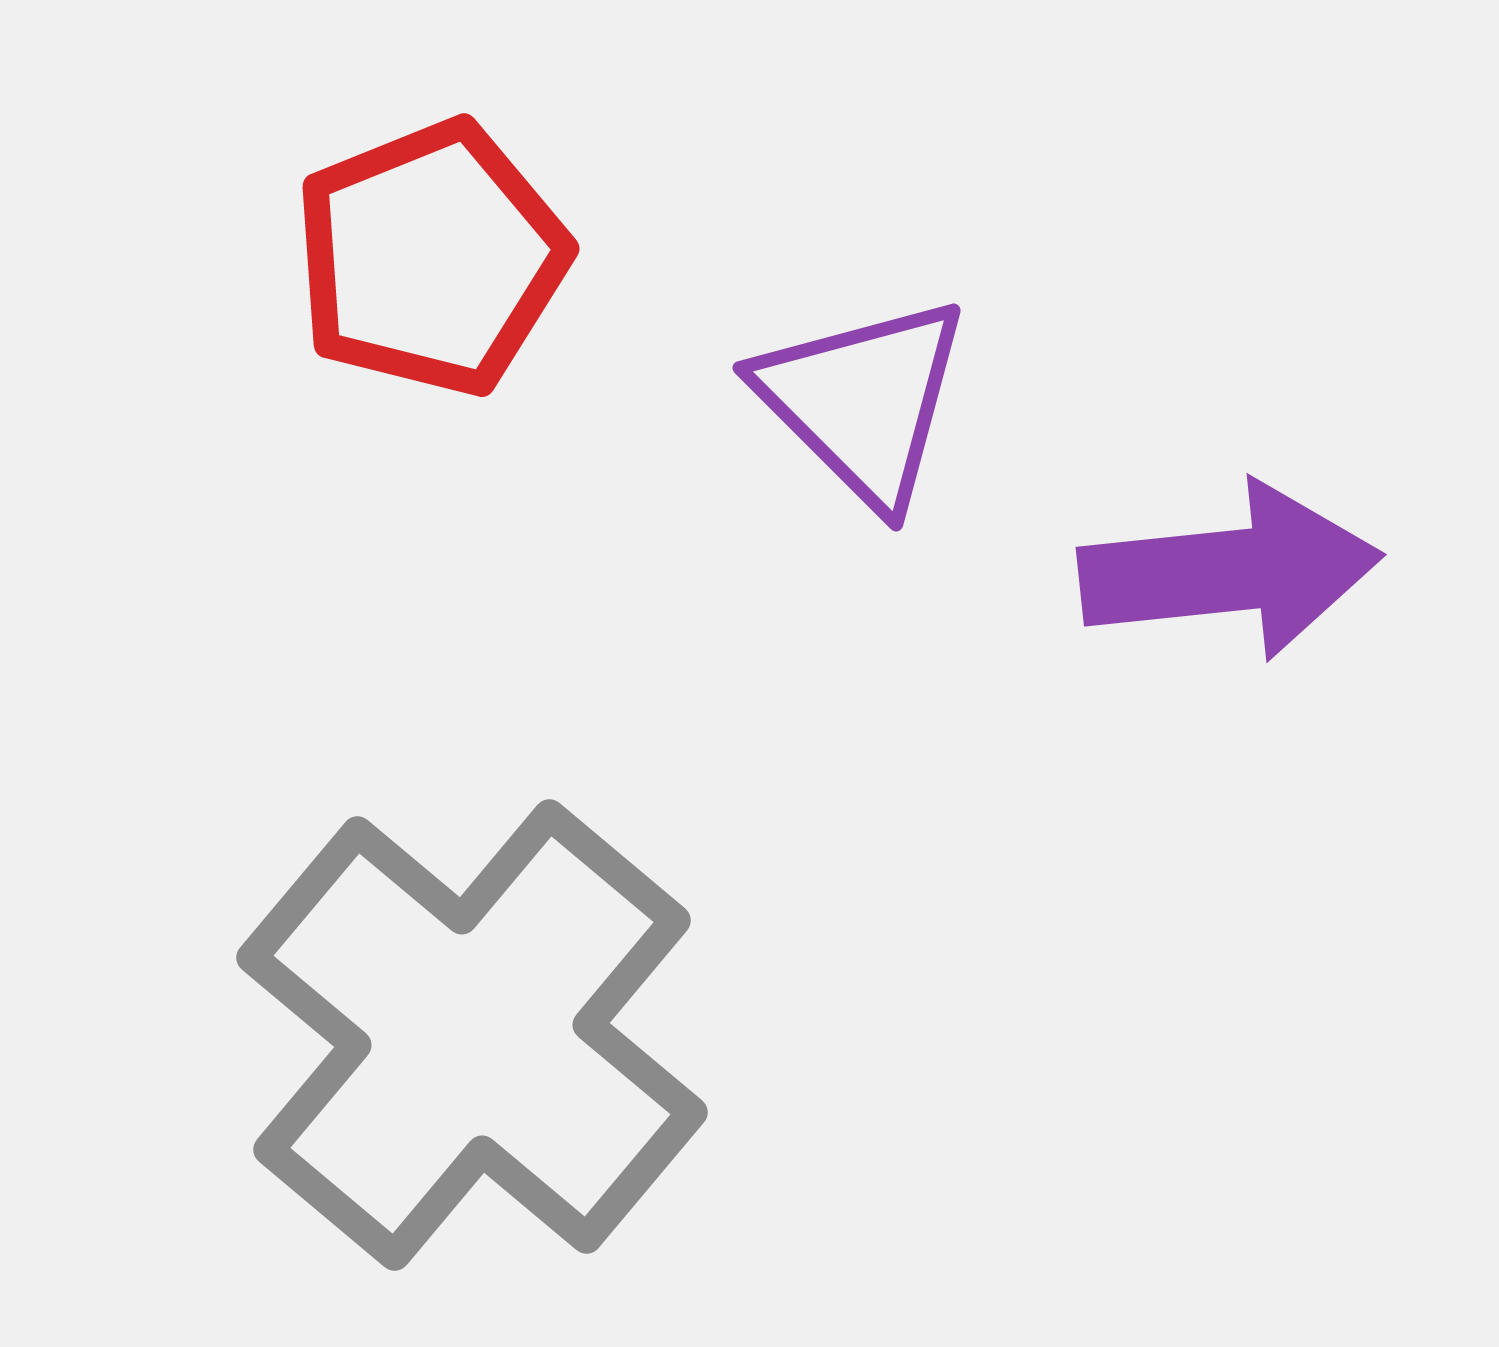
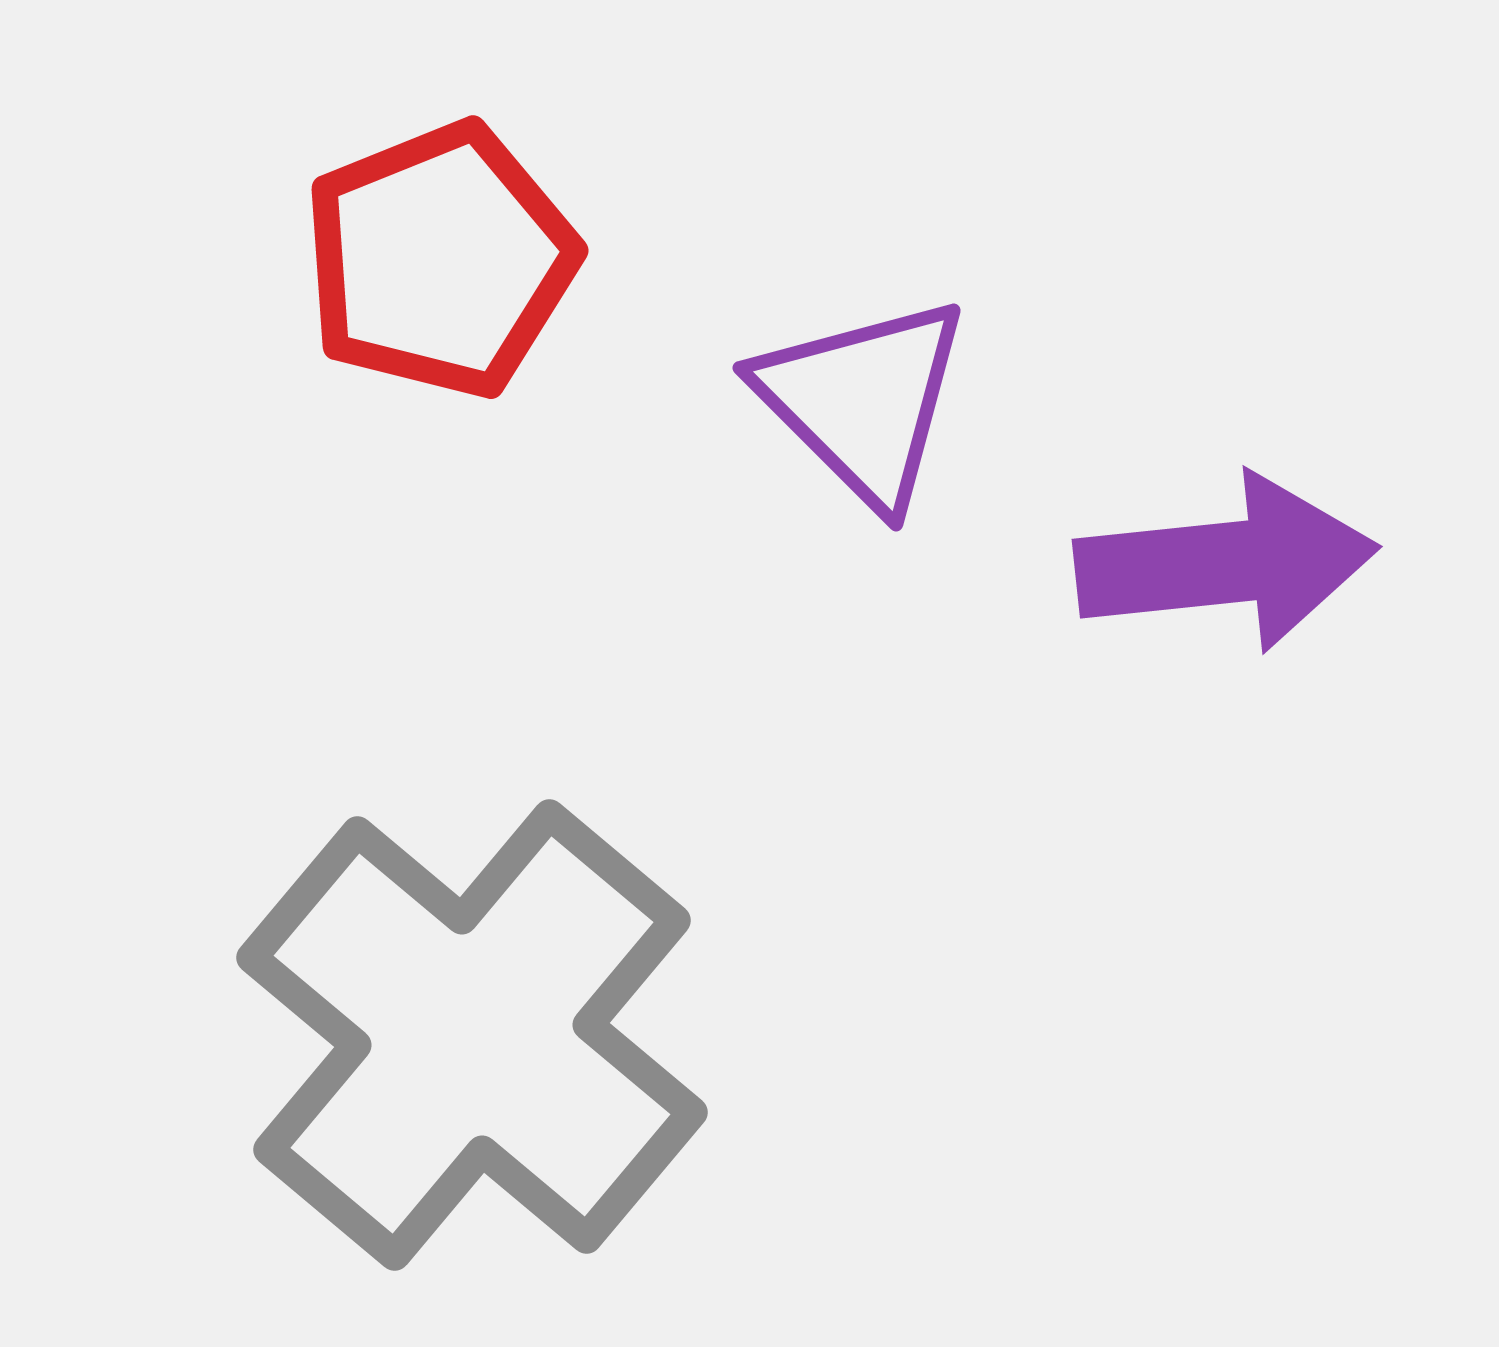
red pentagon: moved 9 px right, 2 px down
purple arrow: moved 4 px left, 8 px up
